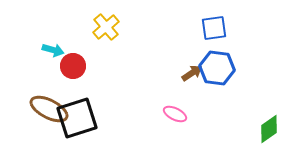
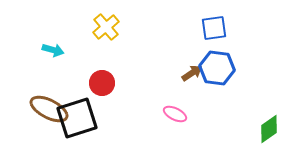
red circle: moved 29 px right, 17 px down
